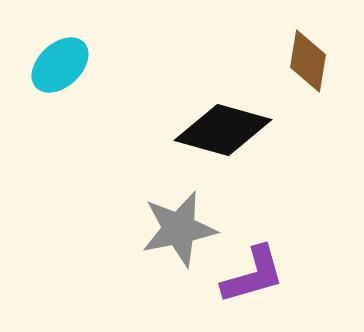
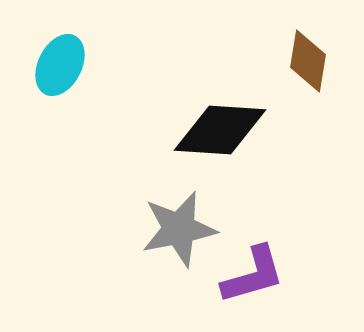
cyan ellipse: rotated 20 degrees counterclockwise
black diamond: moved 3 px left; rotated 12 degrees counterclockwise
